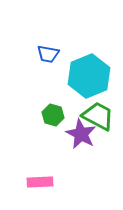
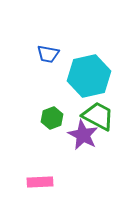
cyan hexagon: rotated 9 degrees clockwise
green hexagon: moved 1 px left, 3 px down; rotated 25 degrees clockwise
purple star: moved 2 px right, 1 px down
